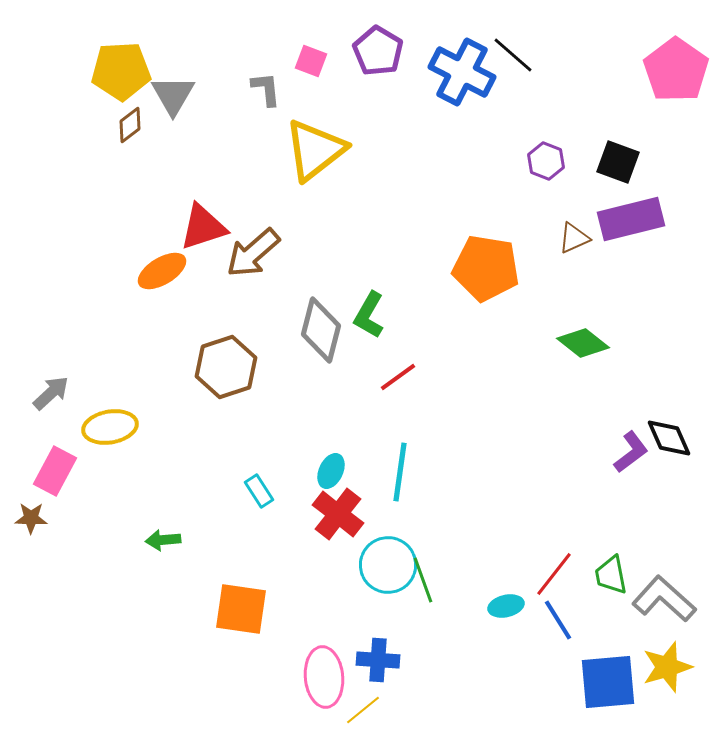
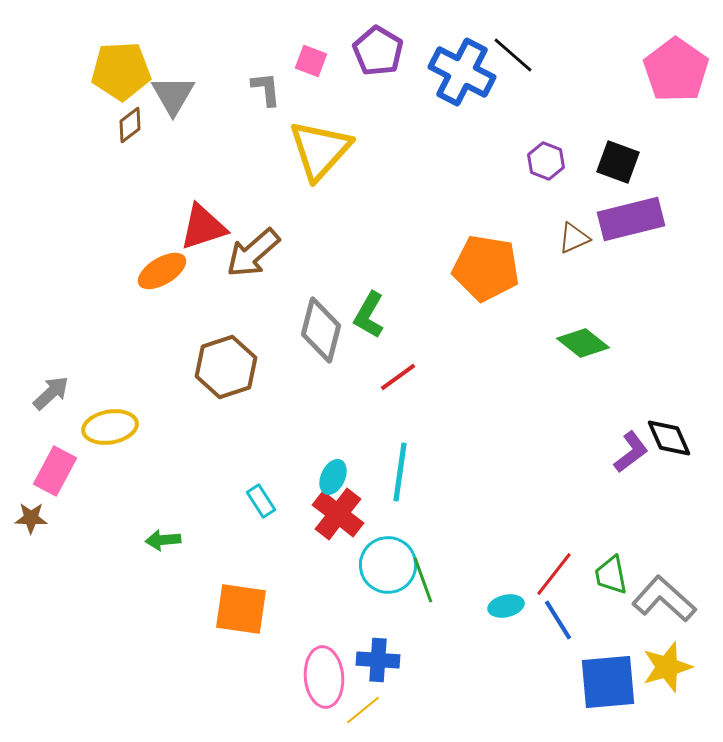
yellow triangle at (315, 150): moved 5 px right; rotated 10 degrees counterclockwise
cyan ellipse at (331, 471): moved 2 px right, 6 px down
cyan rectangle at (259, 491): moved 2 px right, 10 px down
